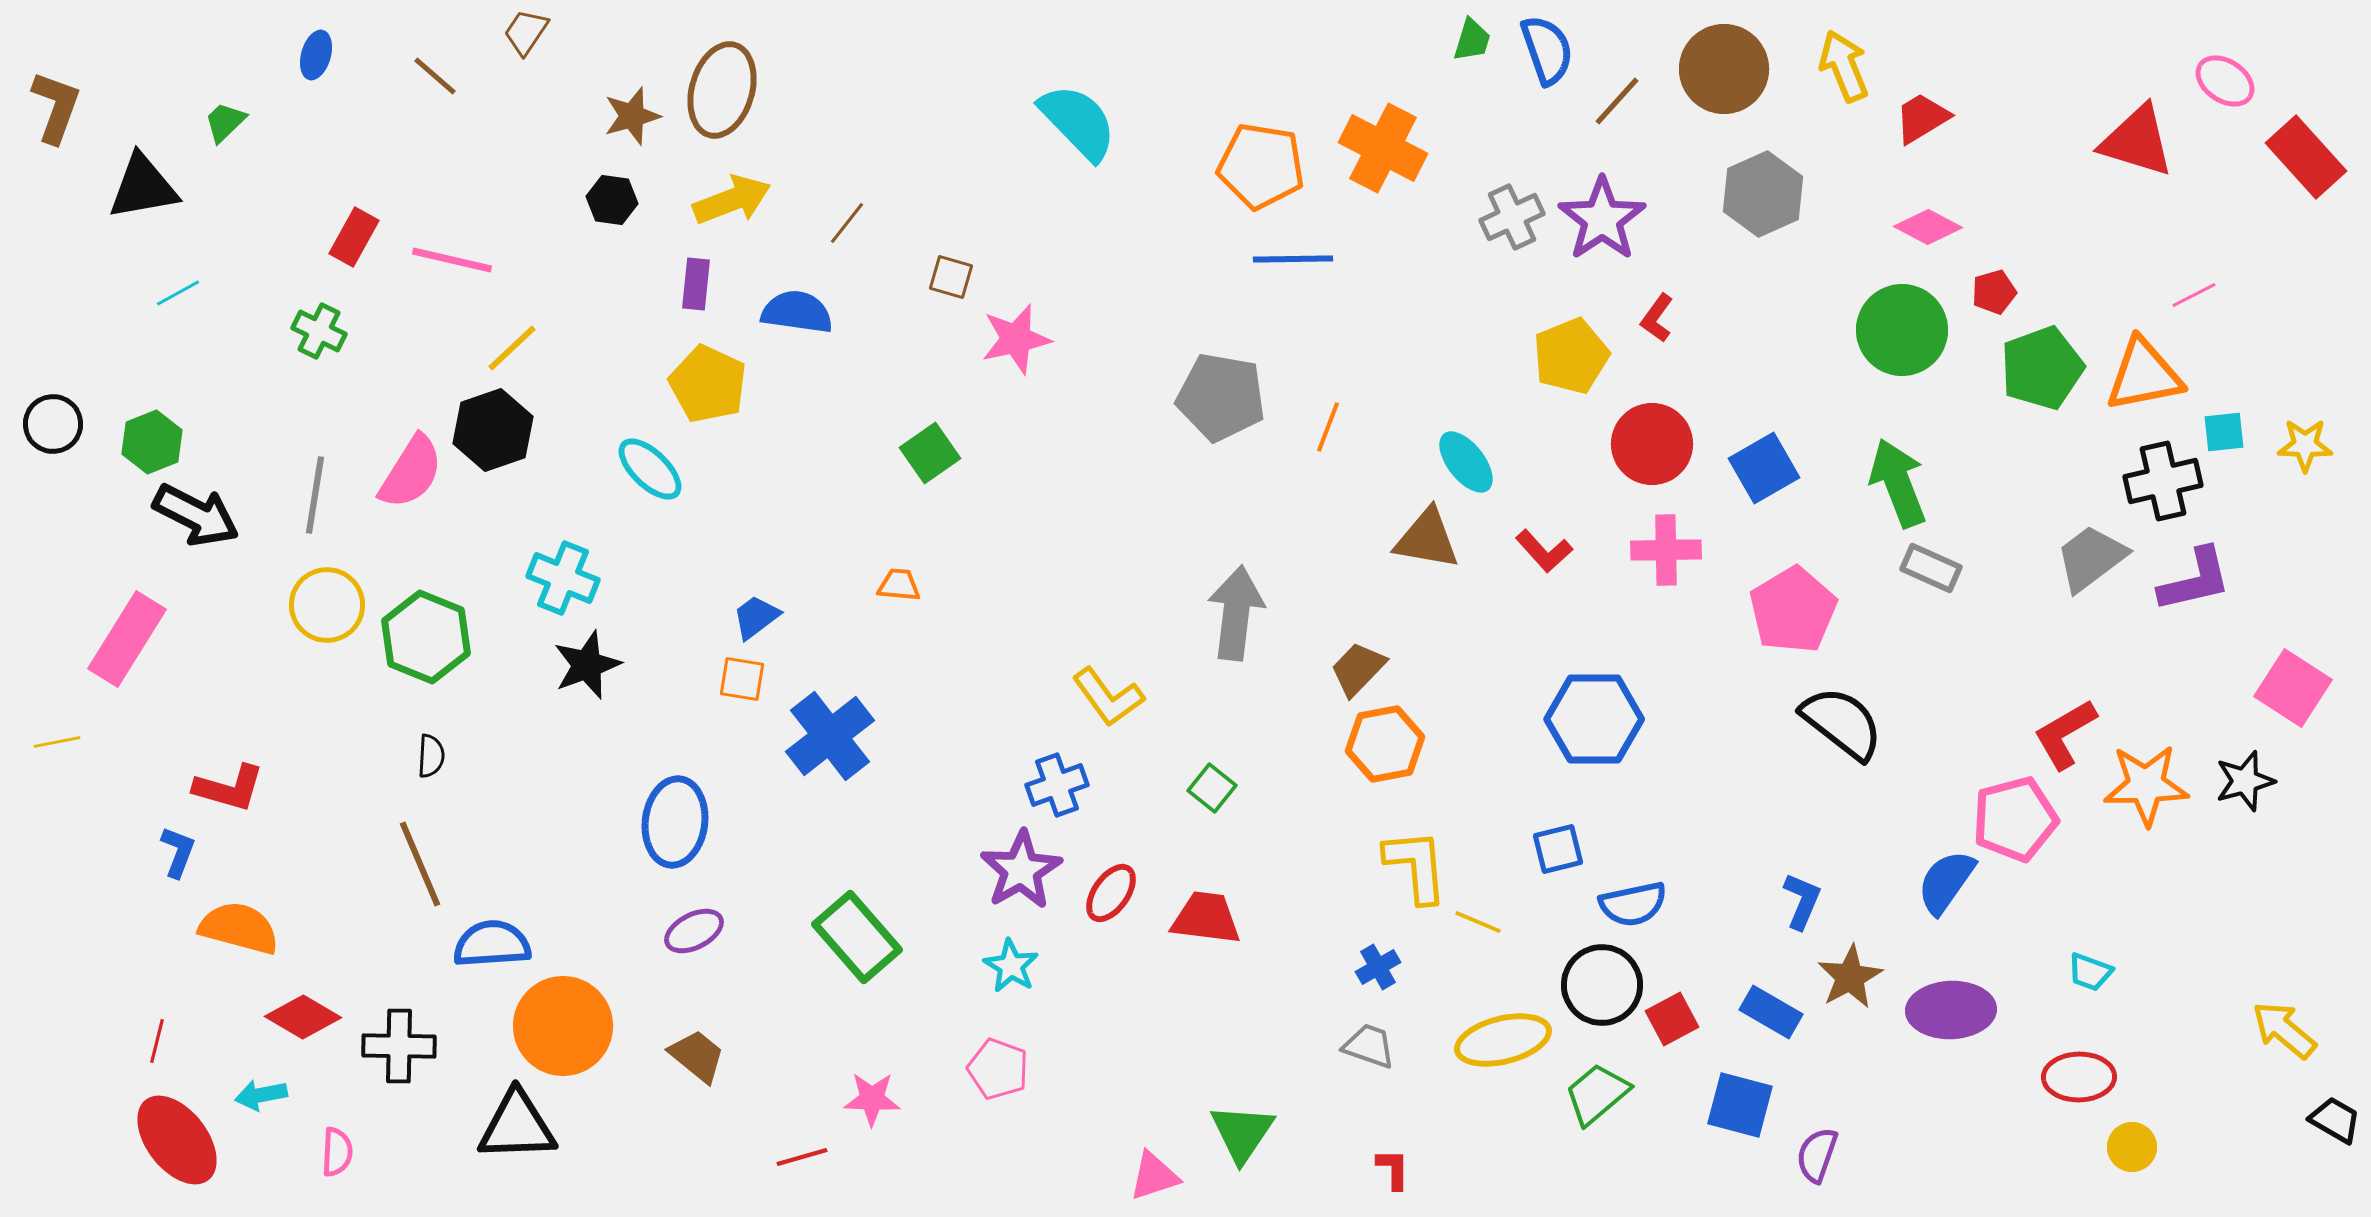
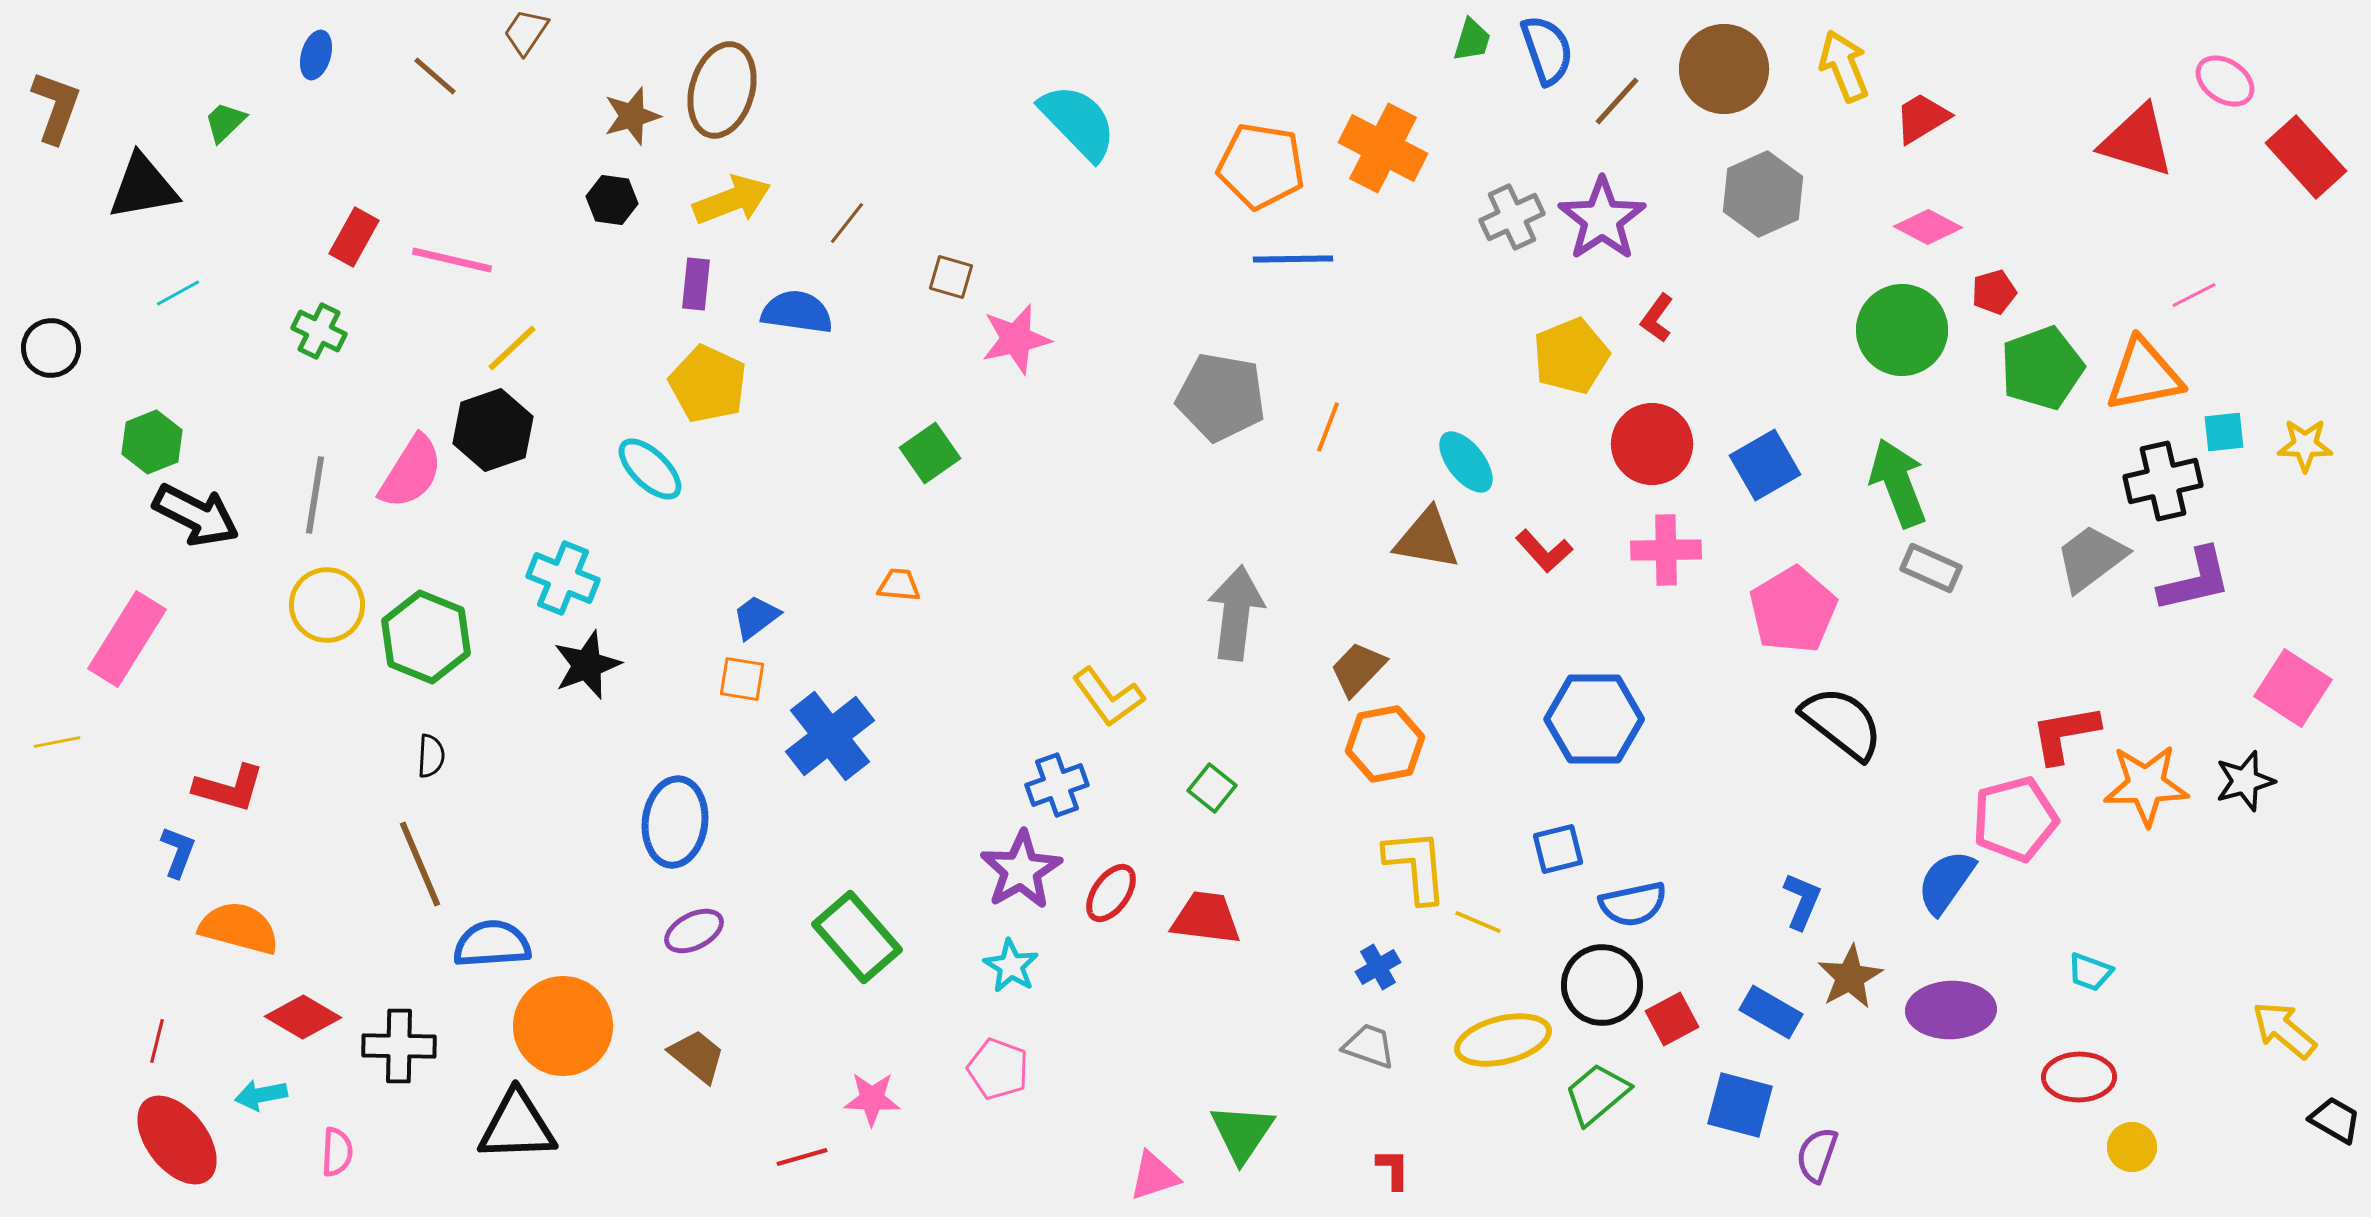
black circle at (53, 424): moved 2 px left, 76 px up
blue square at (1764, 468): moved 1 px right, 3 px up
red L-shape at (2065, 734): rotated 20 degrees clockwise
